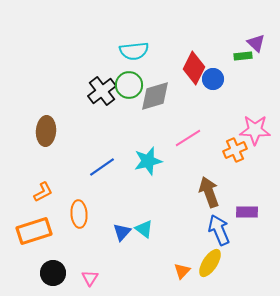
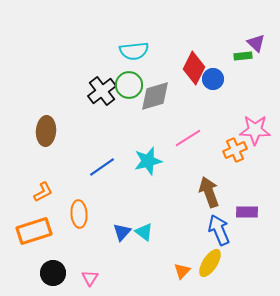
cyan triangle: moved 3 px down
